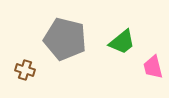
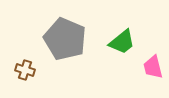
gray pentagon: rotated 9 degrees clockwise
